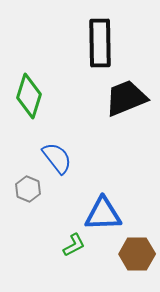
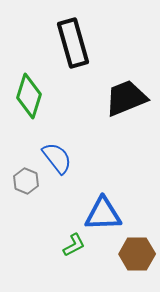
black rectangle: moved 27 px left; rotated 15 degrees counterclockwise
gray hexagon: moved 2 px left, 8 px up
